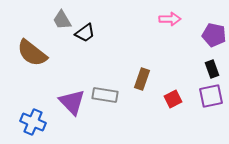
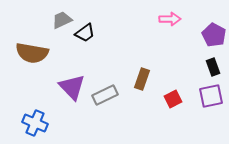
gray trapezoid: rotated 95 degrees clockwise
purple pentagon: rotated 15 degrees clockwise
brown semicircle: rotated 28 degrees counterclockwise
black rectangle: moved 1 px right, 2 px up
gray rectangle: rotated 35 degrees counterclockwise
purple triangle: moved 15 px up
blue cross: moved 2 px right, 1 px down
